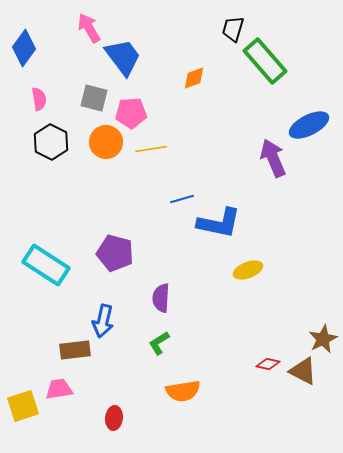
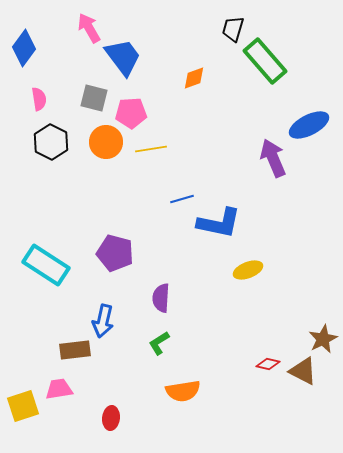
red ellipse: moved 3 px left
